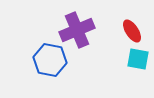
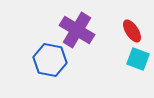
purple cross: rotated 36 degrees counterclockwise
cyan square: rotated 10 degrees clockwise
